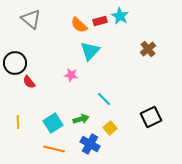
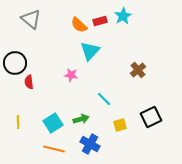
cyan star: moved 3 px right; rotated 12 degrees clockwise
brown cross: moved 10 px left, 21 px down
red semicircle: rotated 32 degrees clockwise
yellow square: moved 10 px right, 3 px up; rotated 24 degrees clockwise
